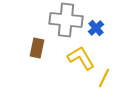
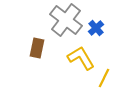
gray cross: rotated 32 degrees clockwise
